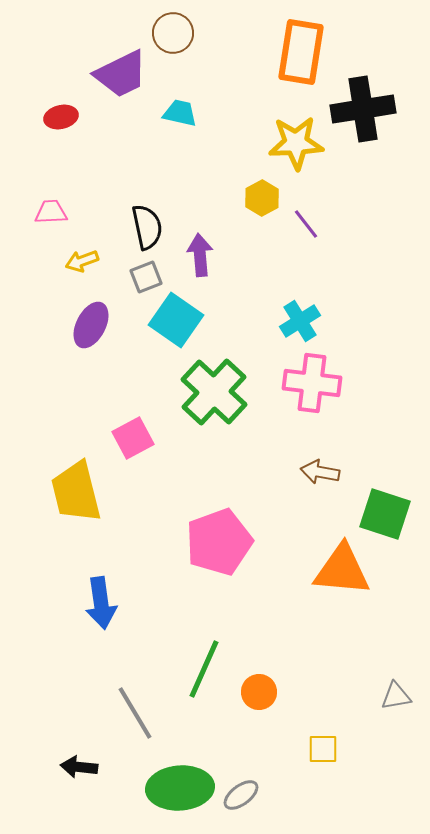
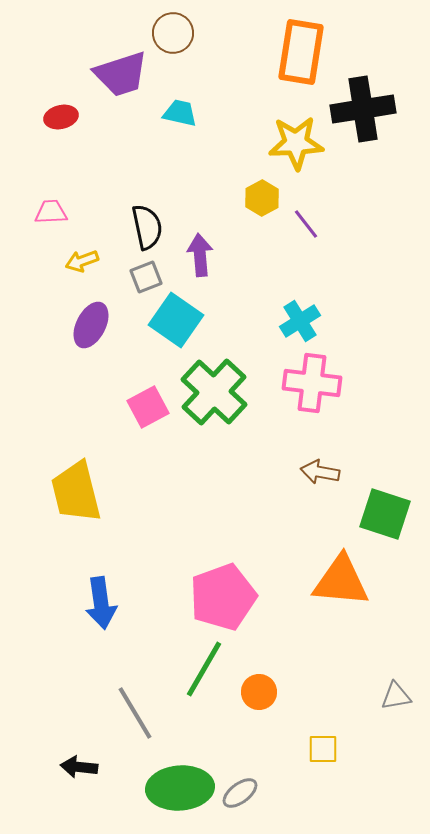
purple trapezoid: rotated 8 degrees clockwise
pink square: moved 15 px right, 31 px up
pink pentagon: moved 4 px right, 55 px down
orange triangle: moved 1 px left, 11 px down
green line: rotated 6 degrees clockwise
gray ellipse: moved 1 px left, 2 px up
